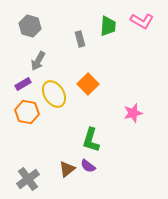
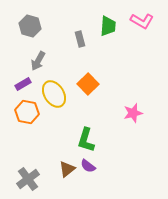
green L-shape: moved 5 px left
